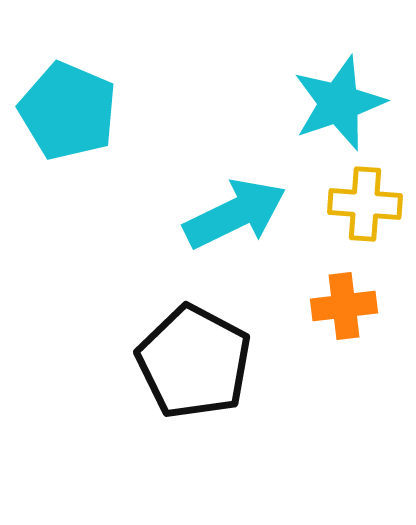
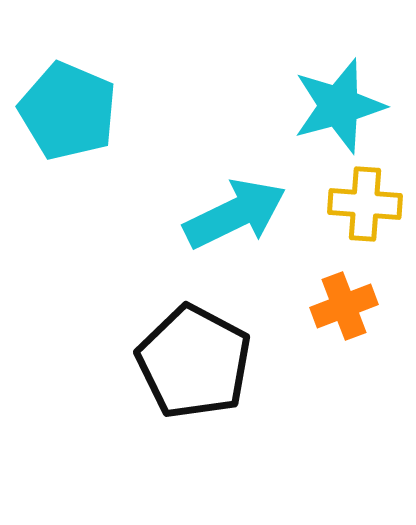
cyan star: moved 3 px down; rotated 4 degrees clockwise
orange cross: rotated 14 degrees counterclockwise
